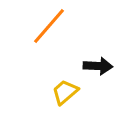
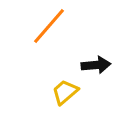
black arrow: moved 2 px left, 1 px up; rotated 8 degrees counterclockwise
